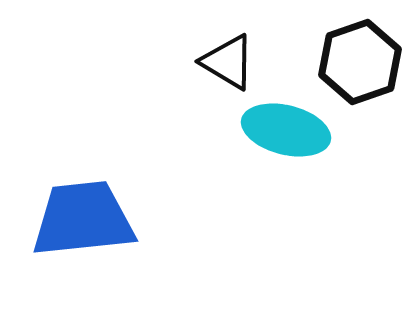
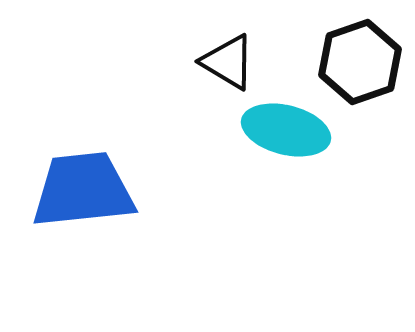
blue trapezoid: moved 29 px up
